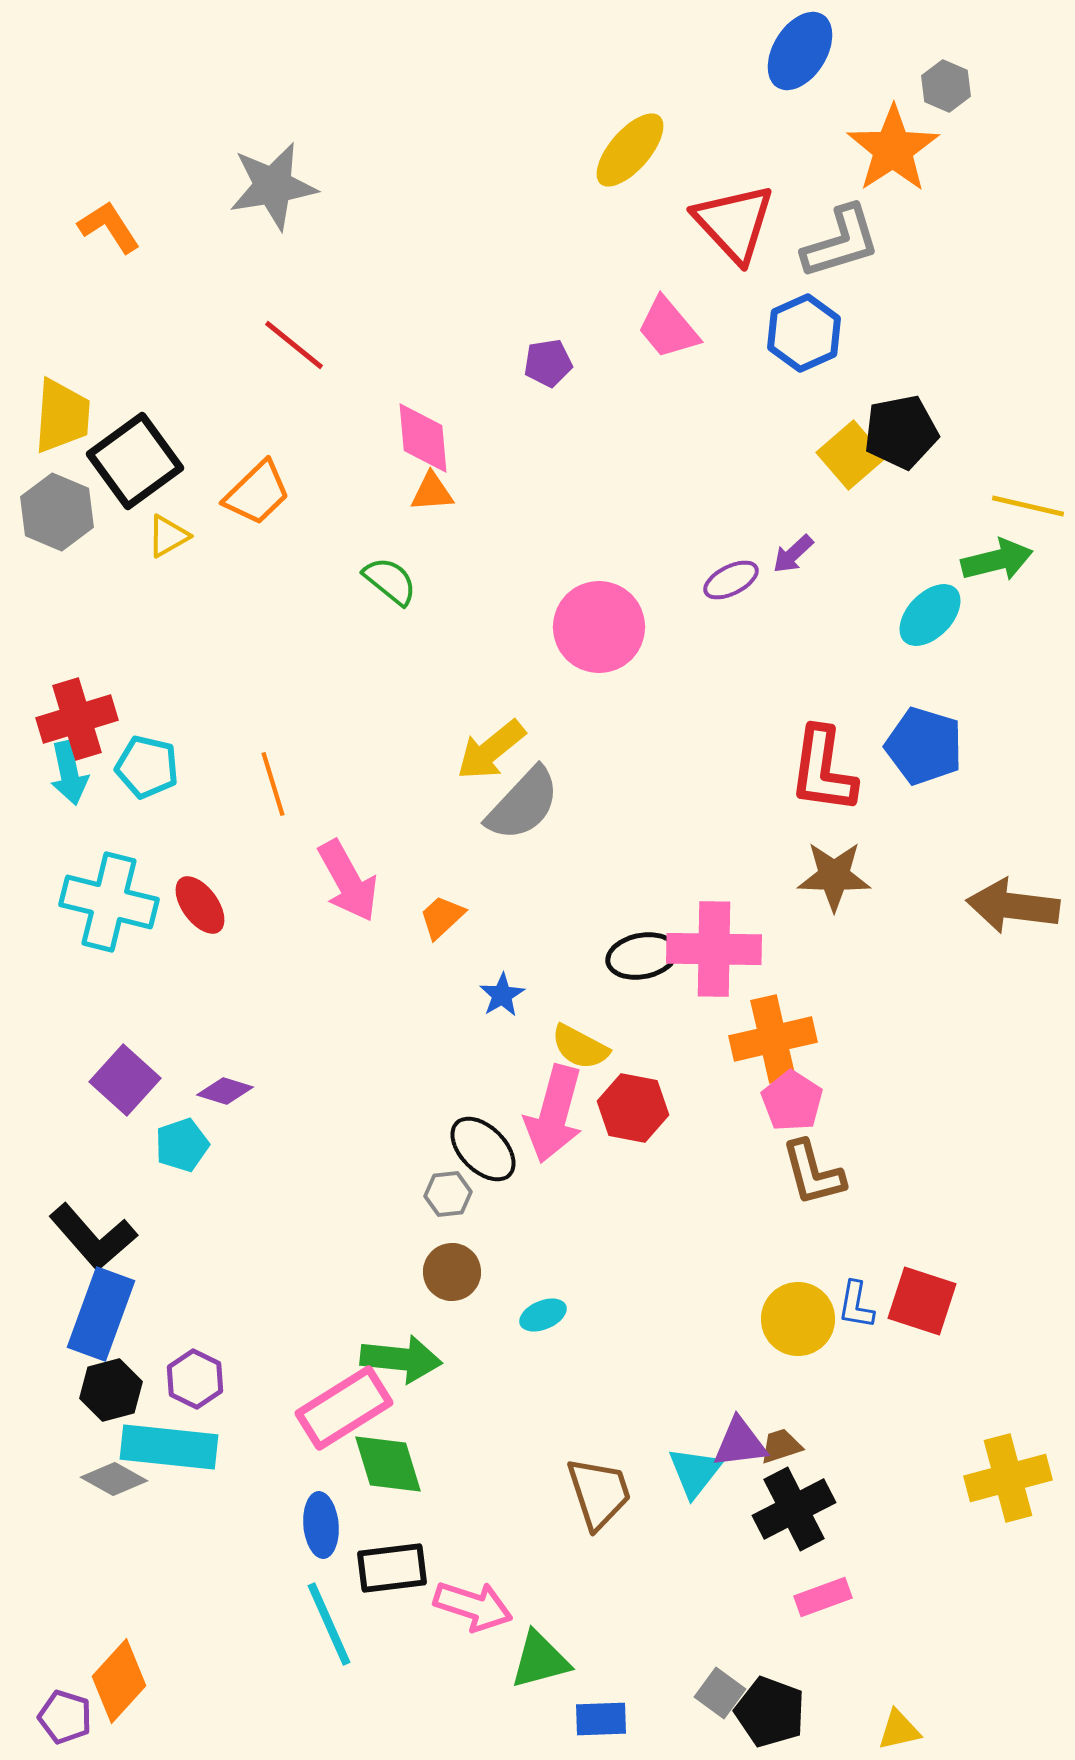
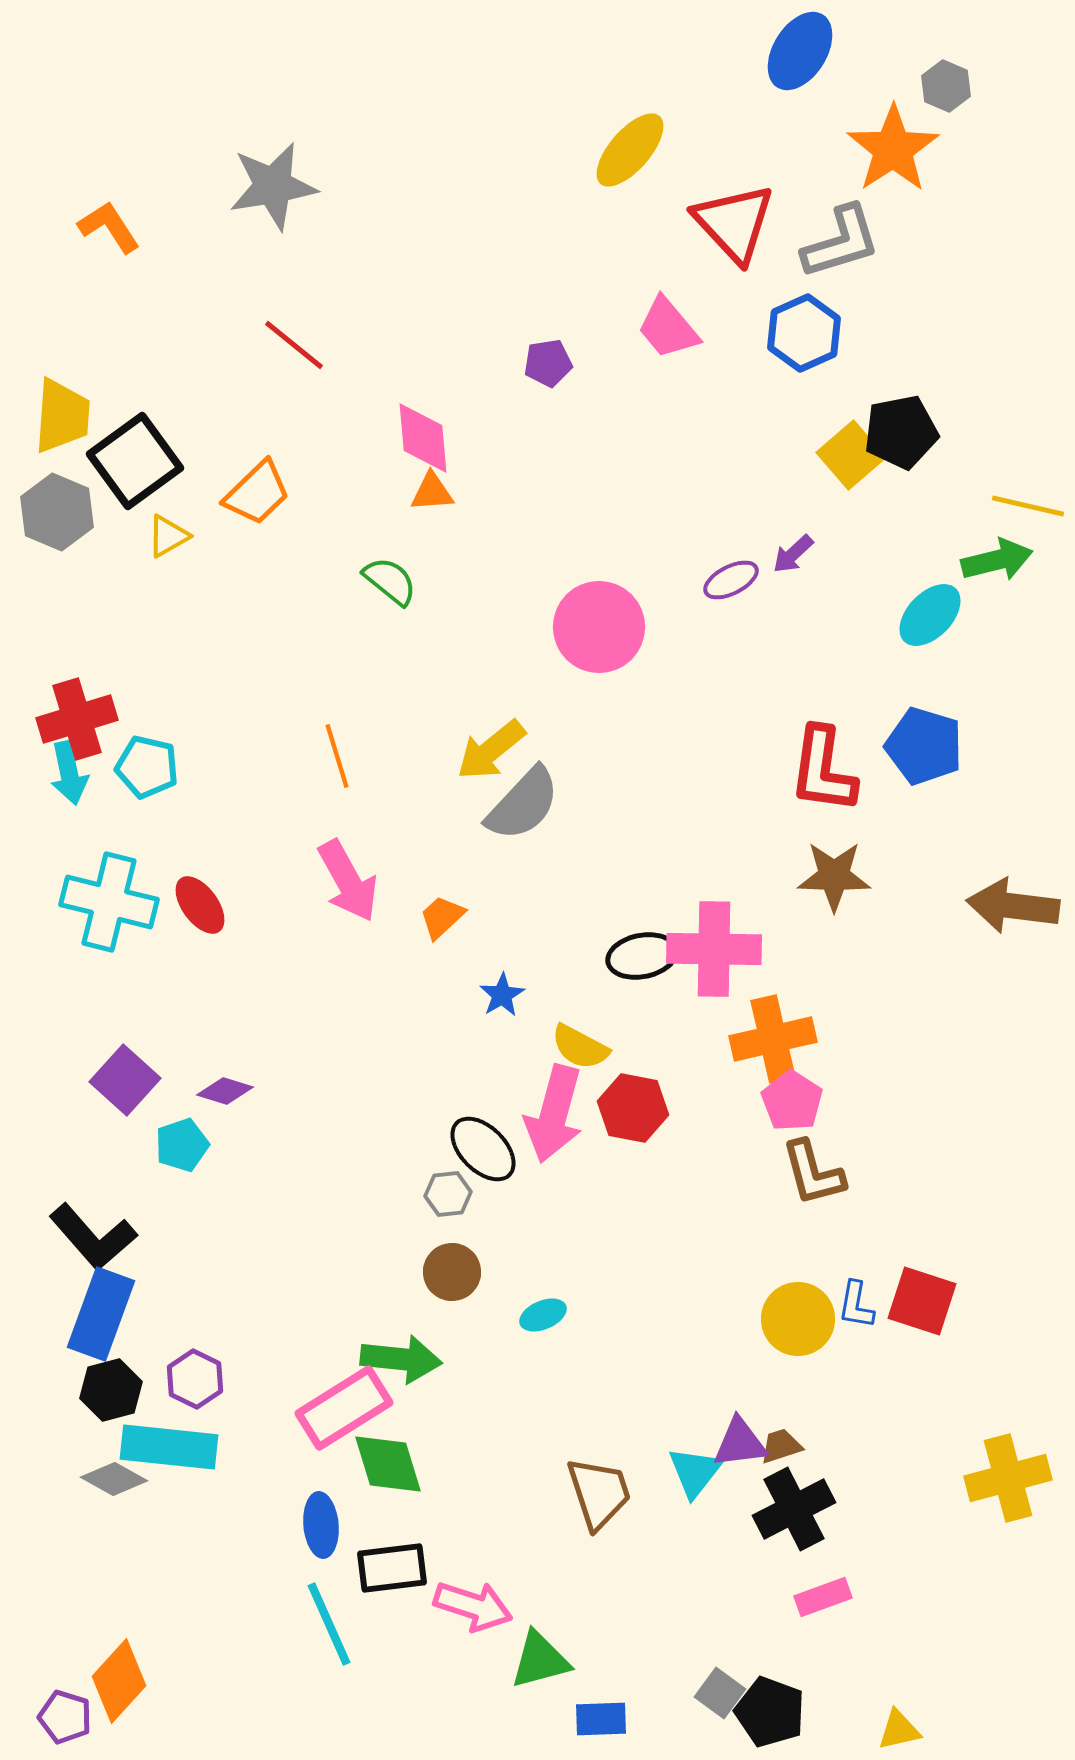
orange line at (273, 784): moved 64 px right, 28 px up
